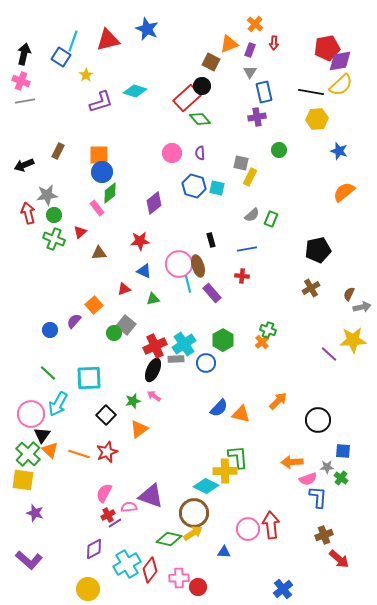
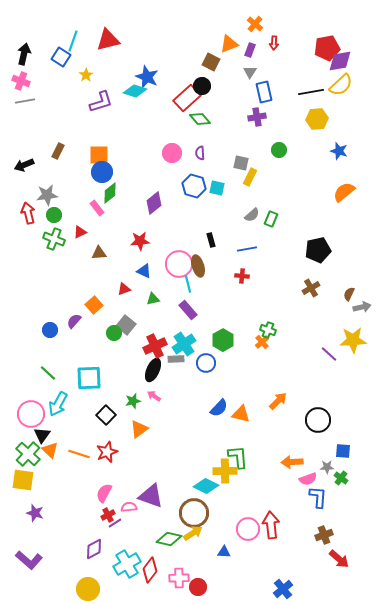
blue star at (147, 29): moved 48 px down
black line at (311, 92): rotated 20 degrees counterclockwise
red triangle at (80, 232): rotated 16 degrees clockwise
purple rectangle at (212, 293): moved 24 px left, 17 px down
